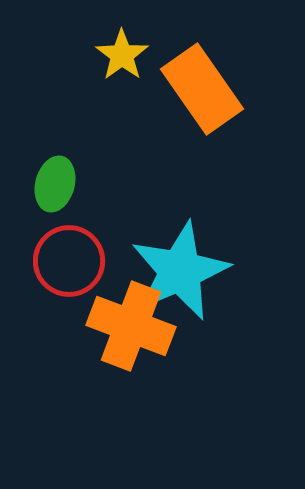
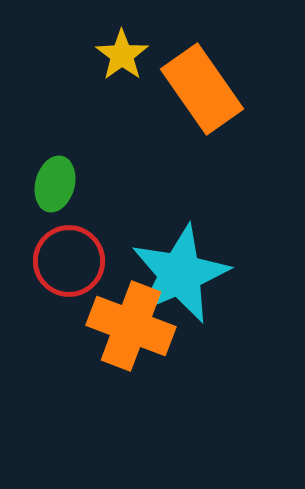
cyan star: moved 3 px down
